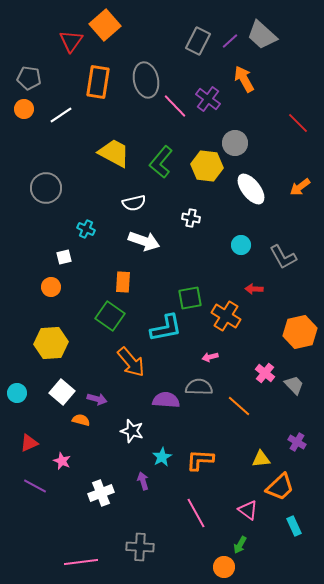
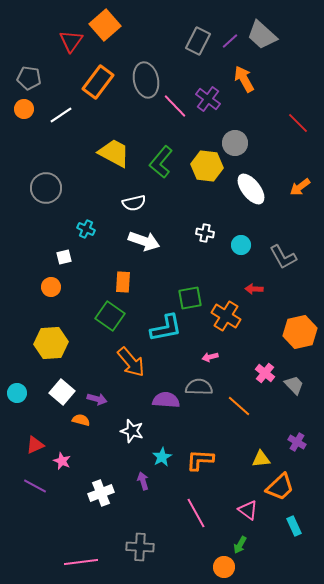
orange rectangle at (98, 82): rotated 28 degrees clockwise
white cross at (191, 218): moved 14 px right, 15 px down
red triangle at (29, 443): moved 6 px right, 2 px down
